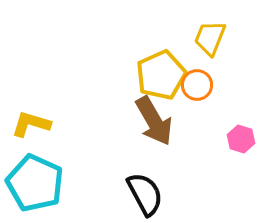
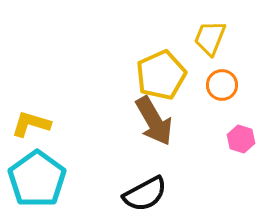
orange circle: moved 25 px right
cyan pentagon: moved 2 px right, 4 px up; rotated 12 degrees clockwise
black semicircle: rotated 90 degrees clockwise
